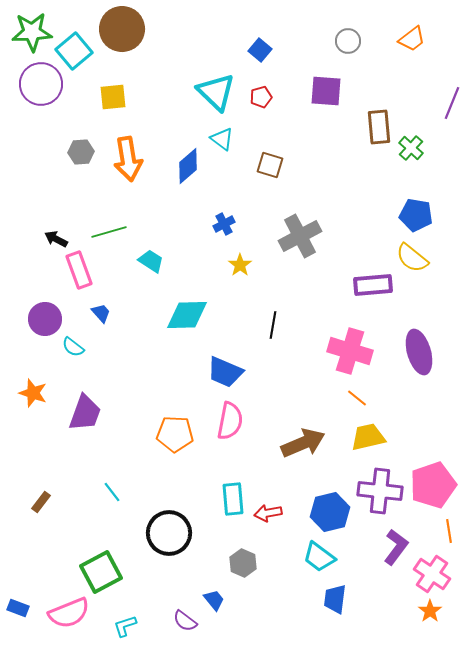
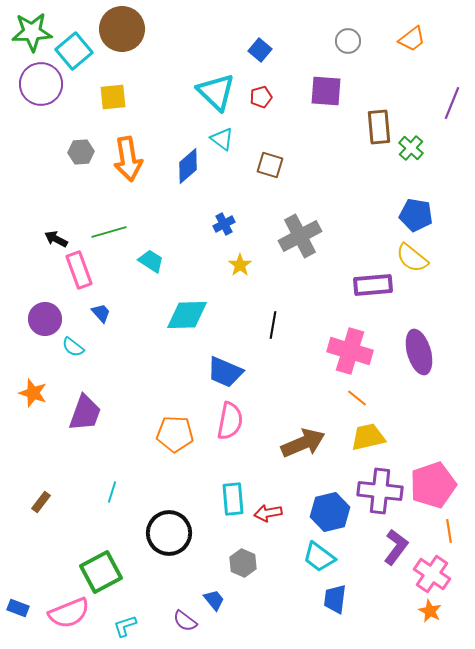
cyan line at (112, 492): rotated 55 degrees clockwise
orange star at (430, 611): rotated 10 degrees counterclockwise
